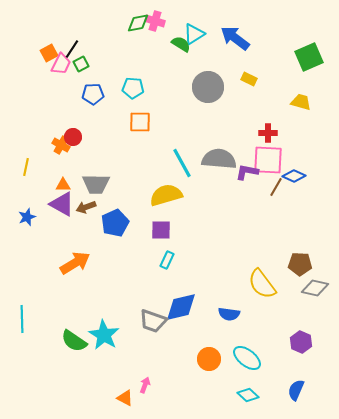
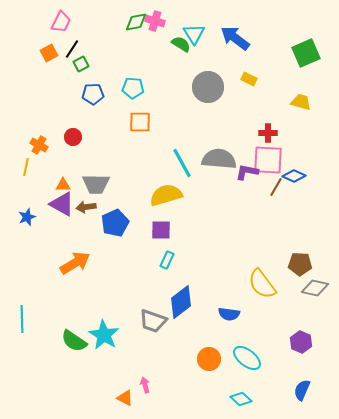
green diamond at (138, 23): moved 2 px left, 1 px up
cyan triangle at (194, 34): rotated 30 degrees counterclockwise
green square at (309, 57): moved 3 px left, 4 px up
pink trapezoid at (61, 64): moved 42 px up
orange cross at (61, 145): moved 22 px left
brown arrow at (86, 207): rotated 12 degrees clockwise
blue diamond at (181, 307): moved 5 px up; rotated 24 degrees counterclockwise
pink arrow at (145, 385): rotated 35 degrees counterclockwise
blue semicircle at (296, 390): moved 6 px right
cyan diamond at (248, 395): moved 7 px left, 4 px down
